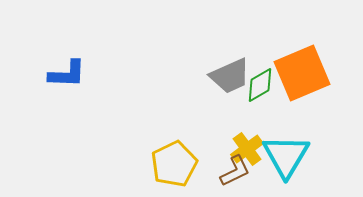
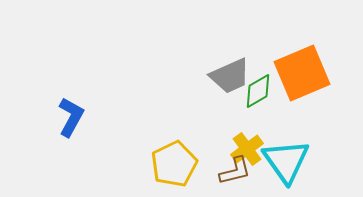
blue L-shape: moved 4 px right, 43 px down; rotated 63 degrees counterclockwise
green diamond: moved 2 px left, 6 px down
cyan triangle: moved 5 px down; rotated 6 degrees counterclockwise
brown L-shape: rotated 12 degrees clockwise
